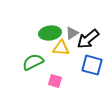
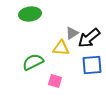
green ellipse: moved 20 px left, 19 px up
black arrow: moved 1 px right, 1 px up
blue square: rotated 20 degrees counterclockwise
